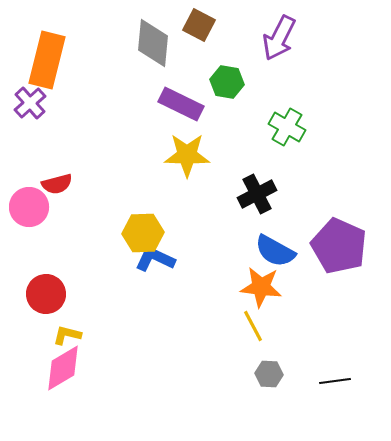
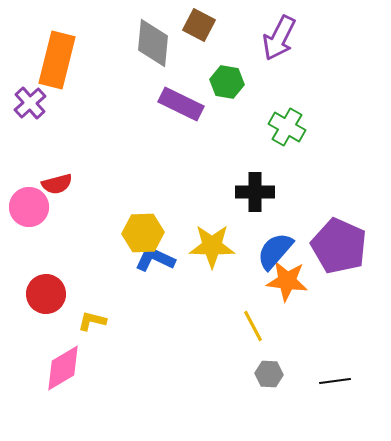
orange rectangle: moved 10 px right
yellow star: moved 25 px right, 91 px down
black cross: moved 2 px left, 2 px up; rotated 27 degrees clockwise
blue semicircle: rotated 102 degrees clockwise
orange star: moved 26 px right, 6 px up
yellow L-shape: moved 25 px right, 14 px up
